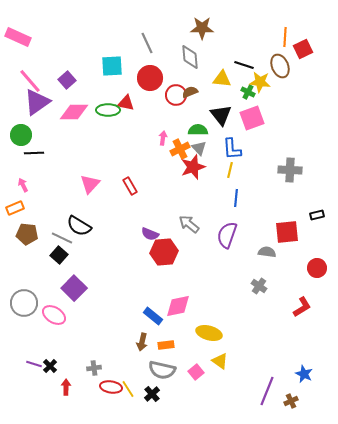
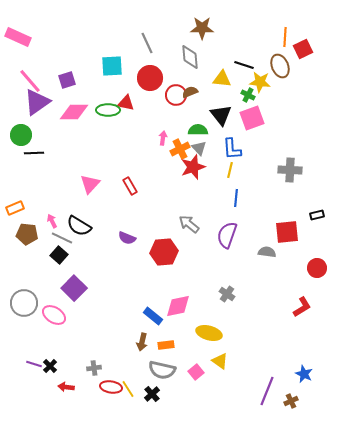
purple square at (67, 80): rotated 24 degrees clockwise
green cross at (248, 92): moved 3 px down
pink arrow at (23, 185): moved 29 px right, 36 px down
purple semicircle at (150, 234): moved 23 px left, 4 px down
gray cross at (259, 286): moved 32 px left, 8 px down
red arrow at (66, 387): rotated 84 degrees counterclockwise
